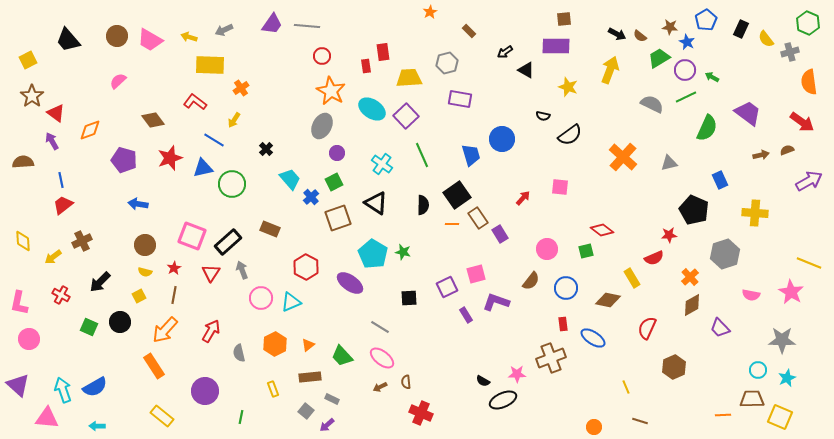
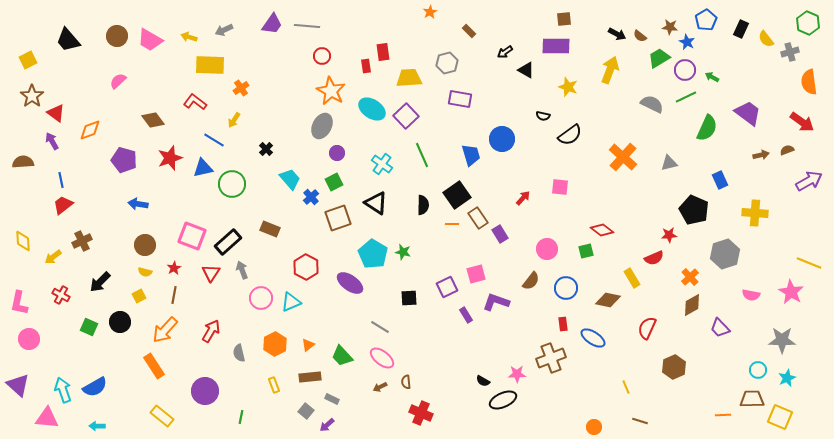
yellow rectangle at (273, 389): moved 1 px right, 4 px up
